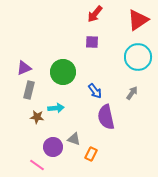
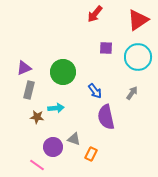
purple square: moved 14 px right, 6 px down
